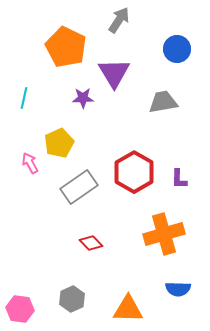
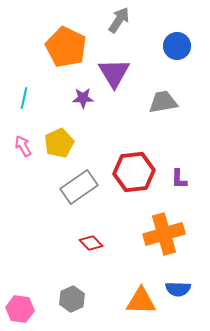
blue circle: moved 3 px up
pink arrow: moved 7 px left, 17 px up
red hexagon: rotated 24 degrees clockwise
orange triangle: moved 13 px right, 8 px up
